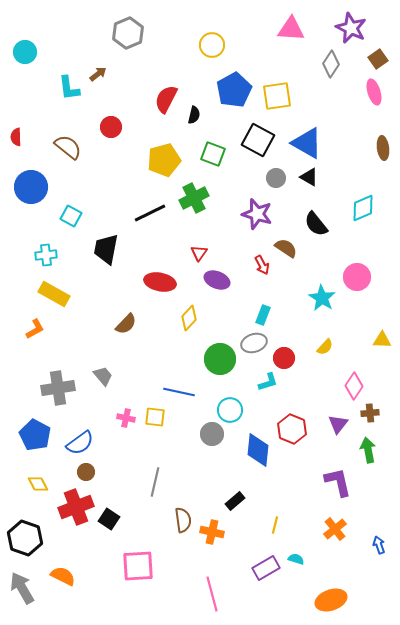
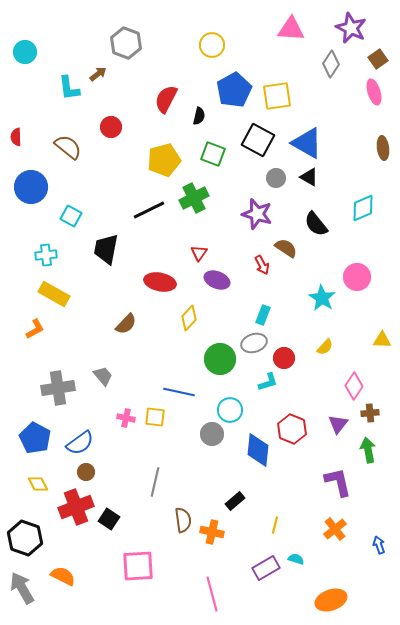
gray hexagon at (128, 33): moved 2 px left, 10 px down; rotated 16 degrees counterclockwise
black semicircle at (194, 115): moved 5 px right, 1 px down
black line at (150, 213): moved 1 px left, 3 px up
blue pentagon at (35, 435): moved 3 px down
